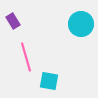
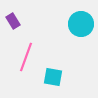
pink line: rotated 36 degrees clockwise
cyan square: moved 4 px right, 4 px up
